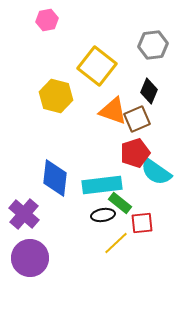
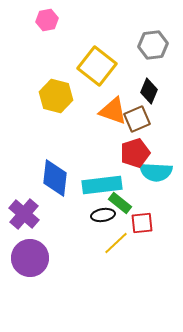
cyan semicircle: rotated 32 degrees counterclockwise
